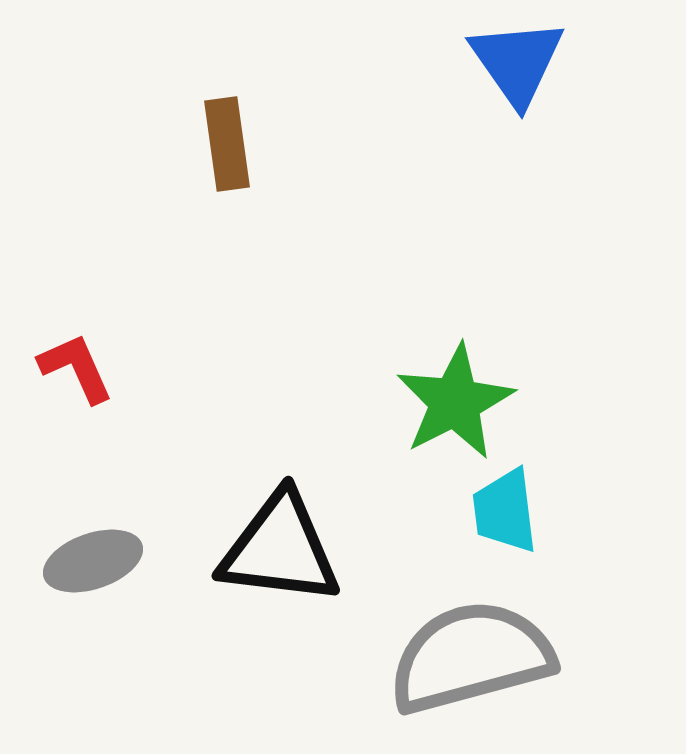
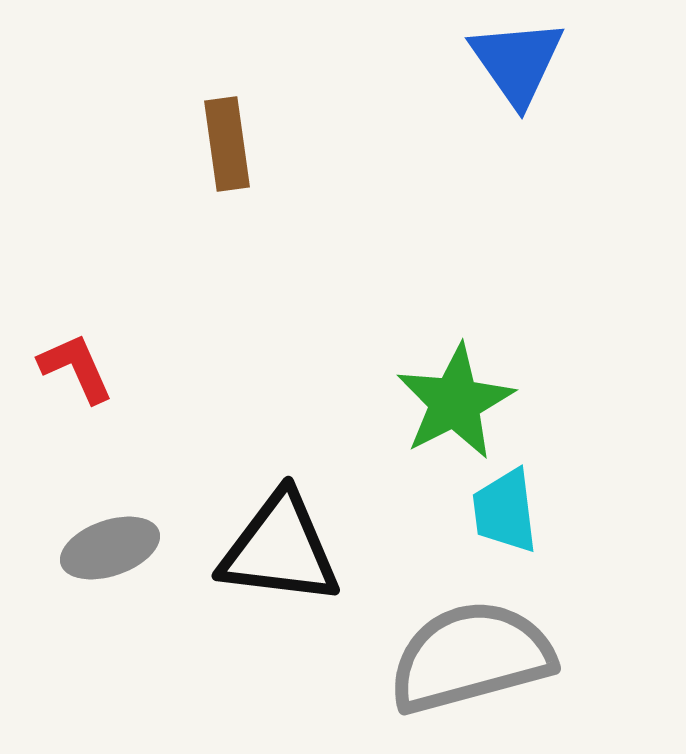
gray ellipse: moved 17 px right, 13 px up
